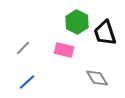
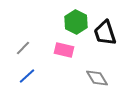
green hexagon: moved 1 px left
blue line: moved 6 px up
